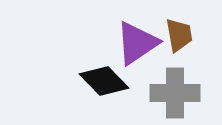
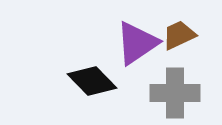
brown trapezoid: rotated 105 degrees counterclockwise
black diamond: moved 12 px left
